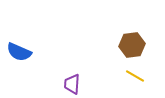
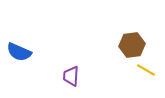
yellow line: moved 11 px right, 6 px up
purple trapezoid: moved 1 px left, 8 px up
